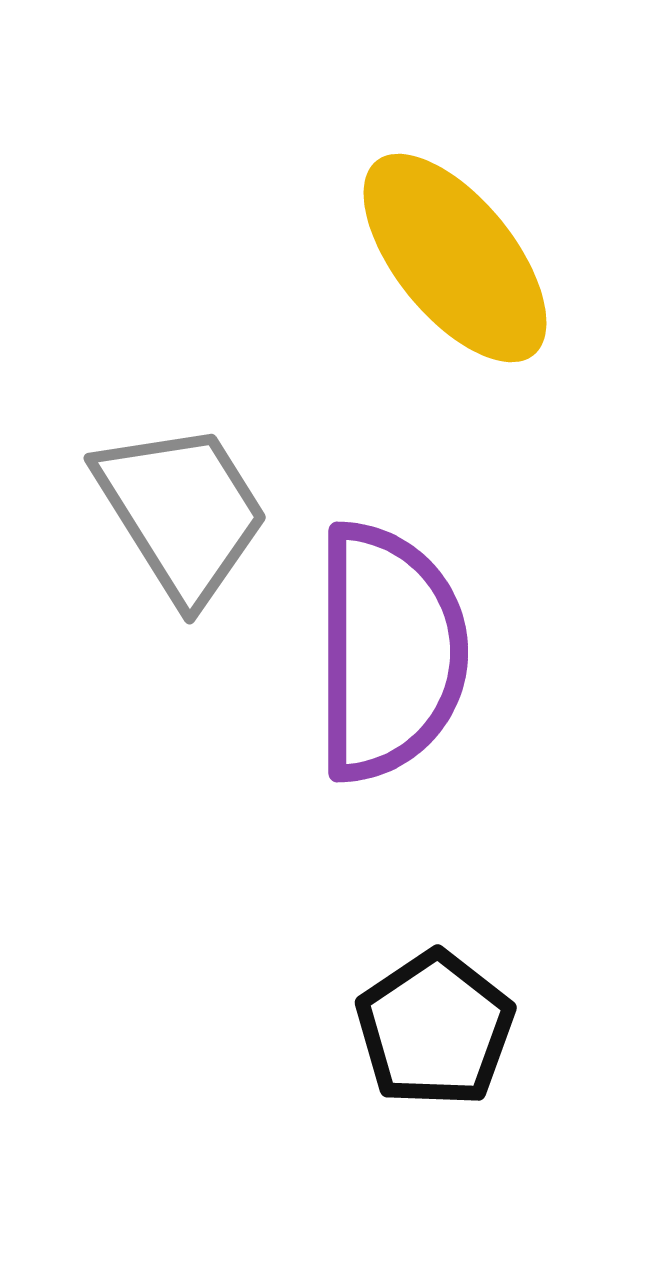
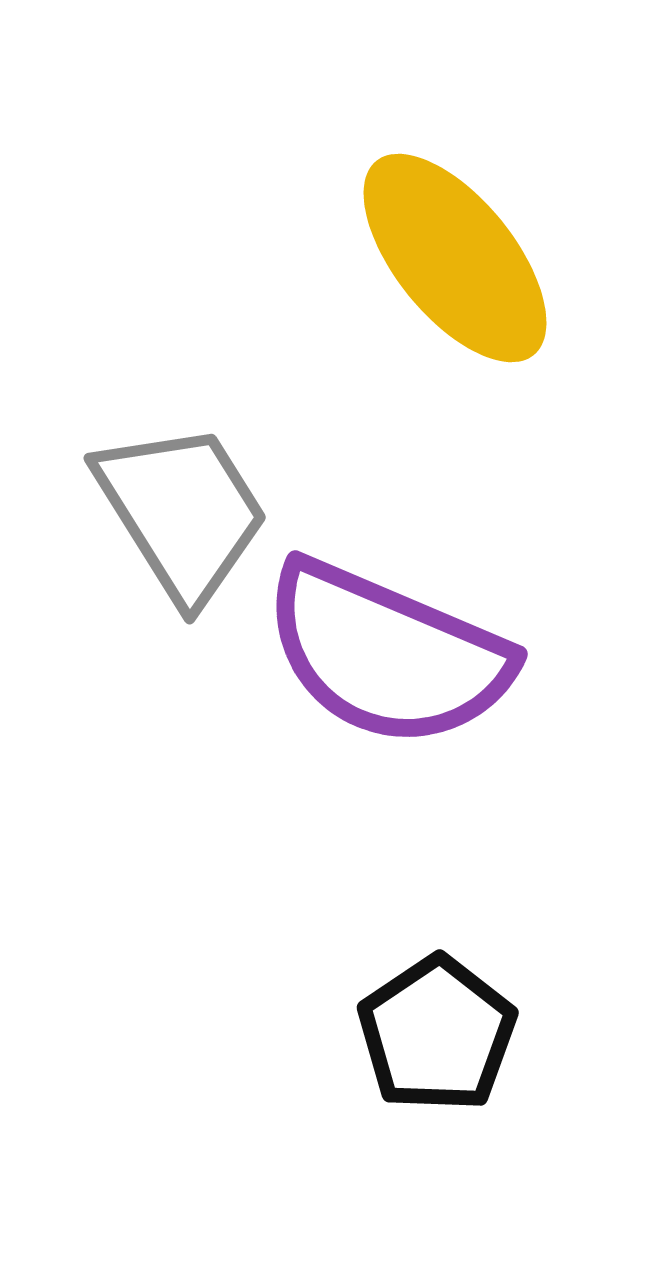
purple semicircle: moved 2 px left, 2 px down; rotated 113 degrees clockwise
black pentagon: moved 2 px right, 5 px down
